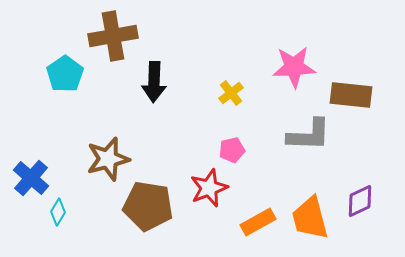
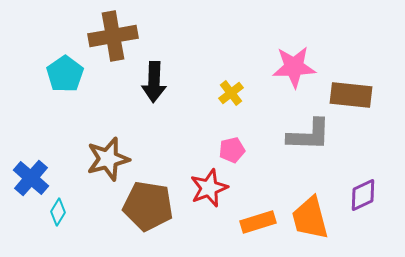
purple diamond: moved 3 px right, 6 px up
orange rectangle: rotated 12 degrees clockwise
